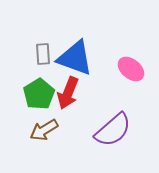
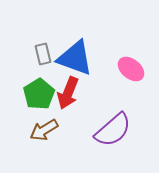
gray rectangle: rotated 10 degrees counterclockwise
